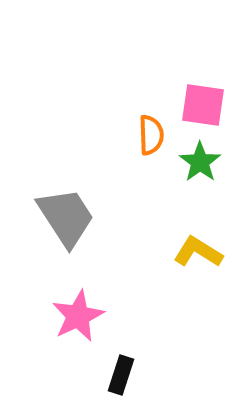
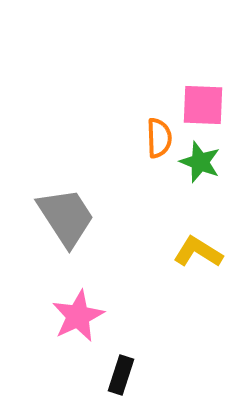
pink square: rotated 6 degrees counterclockwise
orange semicircle: moved 8 px right, 3 px down
green star: rotated 15 degrees counterclockwise
